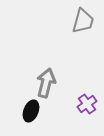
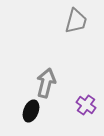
gray trapezoid: moved 7 px left
purple cross: moved 1 px left, 1 px down; rotated 18 degrees counterclockwise
